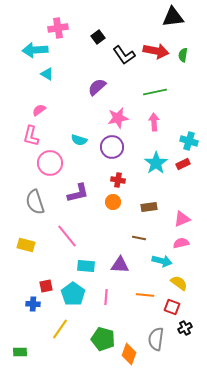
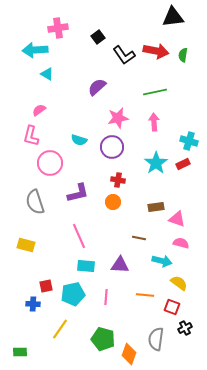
brown rectangle at (149, 207): moved 7 px right
pink triangle at (182, 219): moved 5 px left; rotated 42 degrees clockwise
pink line at (67, 236): moved 12 px right; rotated 15 degrees clockwise
pink semicircle at (181, 243): rotated 28 degrees clockwise
cyan pentagon at (73, 294): rotated 25 degrees clockwise
